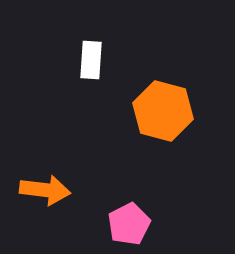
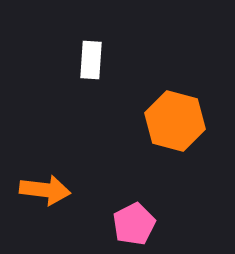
orange hexagon: moved 12 px right, 10 px down
pink pentagon: moved 5 px right
